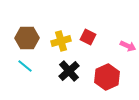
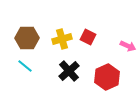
yellow cross: moved 1 px right, 2 px up
